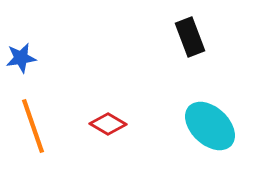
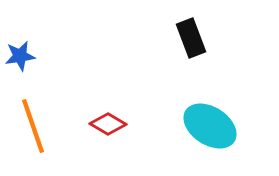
black rectangle: moved 1 px right, 1 px down
blue star: moved 1 px left, 2 px up
cyan ellipse: rotated 10 degrees counterclockwise
